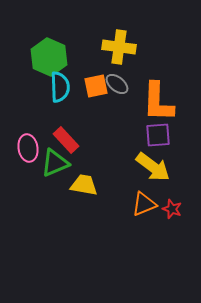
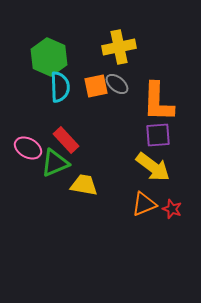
yellow cross: rotated 20 degrees counterclockwise
pink ellipse: rotated 52 degrees counterclockwise
